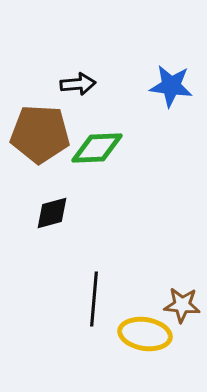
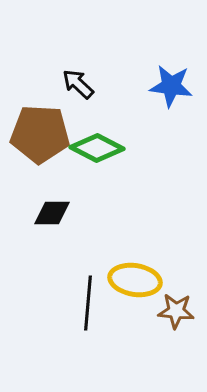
black arrow: rotated 132 degrees counterclockwise
green diamond: rotated 30 degrees clockwise
black diamond: rotated 15 degrees clockwise
black line: moved 6 px left, 4 px down
brown star: moved 6 px left, 6 px down
yellow ellipse: moved 10 px left, 54 px up
